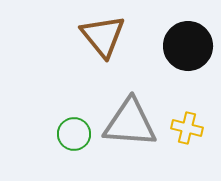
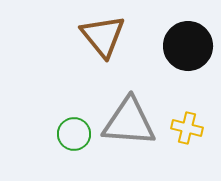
gray triangle: moved 1 px left, 1 px up
